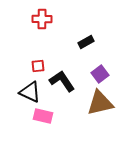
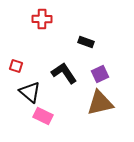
black rectangle: rotated 49 degrees clockwise
red square: moved 22 px left; rotated 24 degrees clockwise
purple square: rotated 12 degrees clockwise
black L-shape: moved 2 px right, 8 px up
black triangle: rotated 15 degrees clockwise
pink rectangle: rotated 12 degrees clockwise
